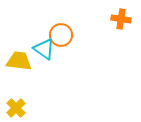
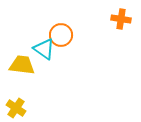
yellow trapezoid: moved 3 px right, 4 px down
yellow cross: rotated 12 degrees counterclockwise
